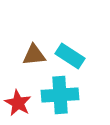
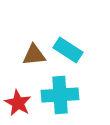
cyan rectangle: moved 2 px left, 6 px up
